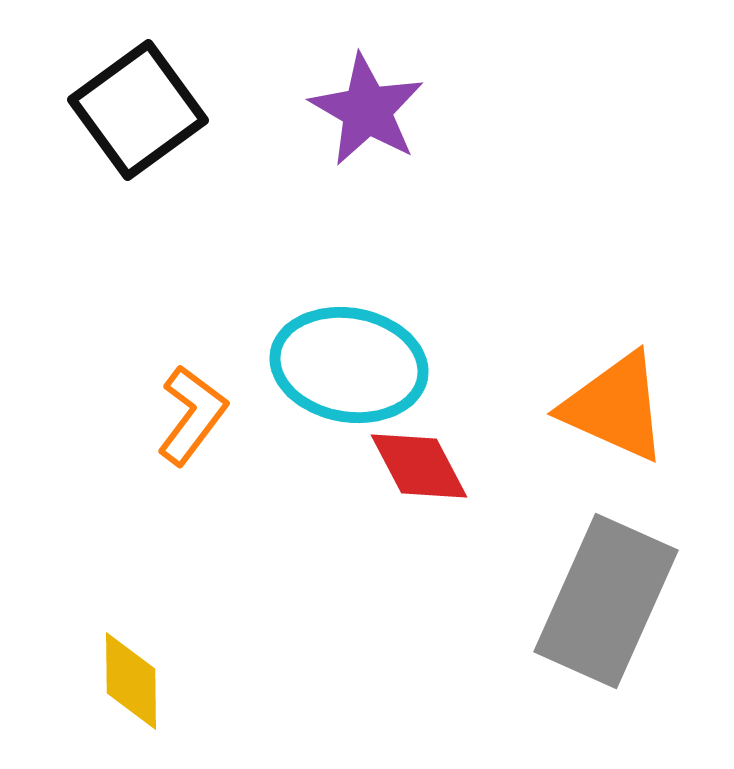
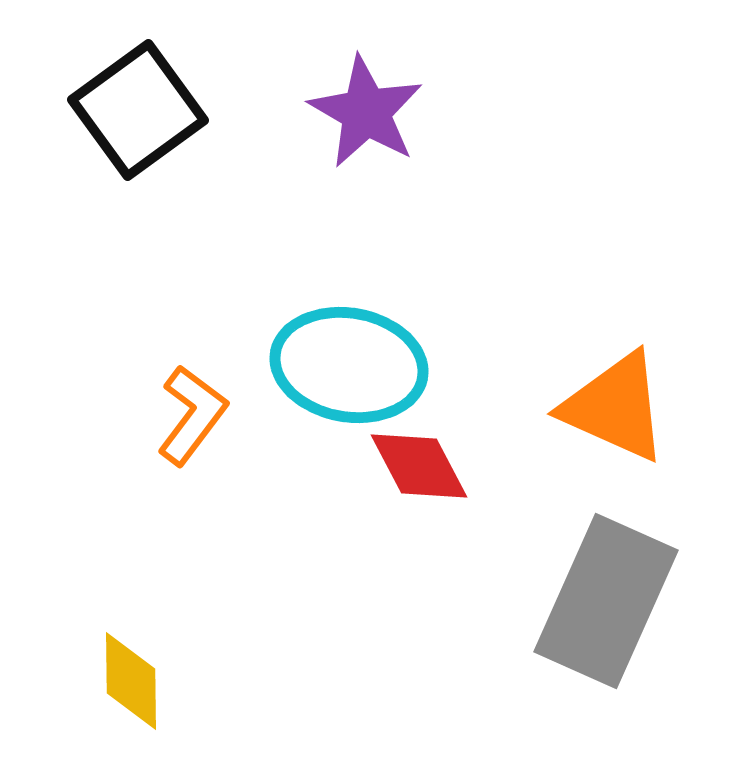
purple star: moved 1 px left, 2 px down
